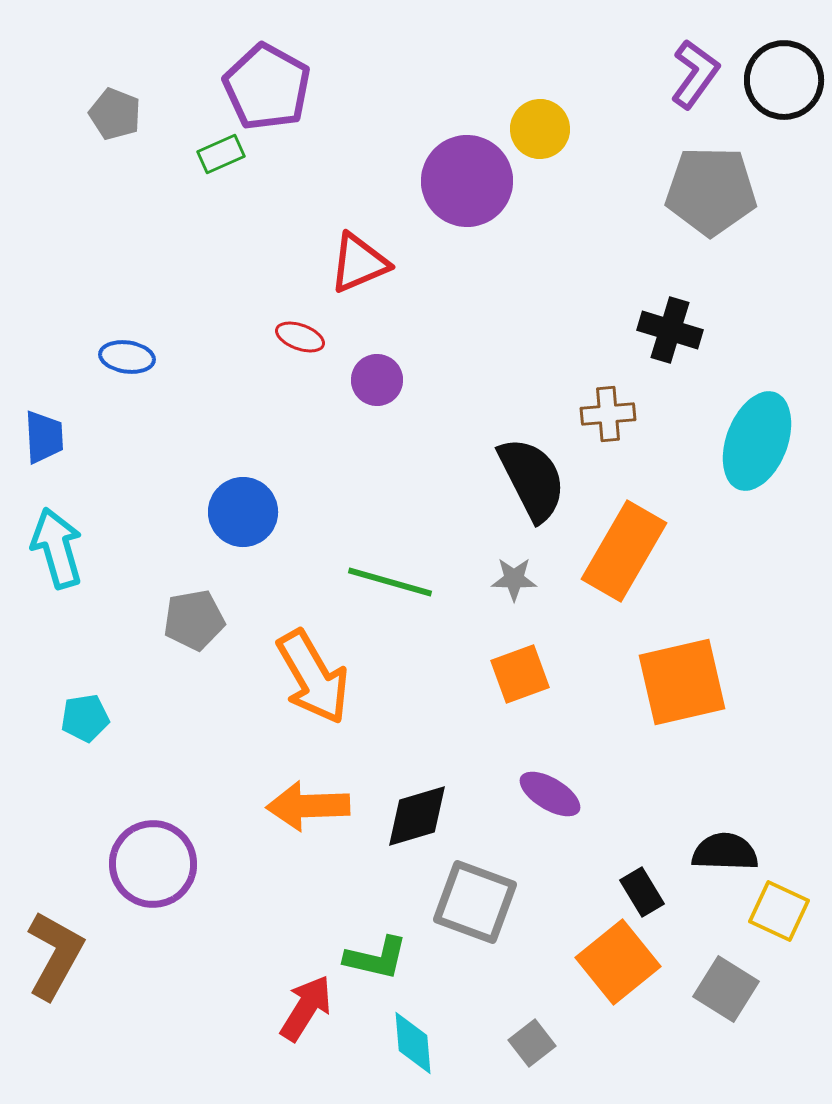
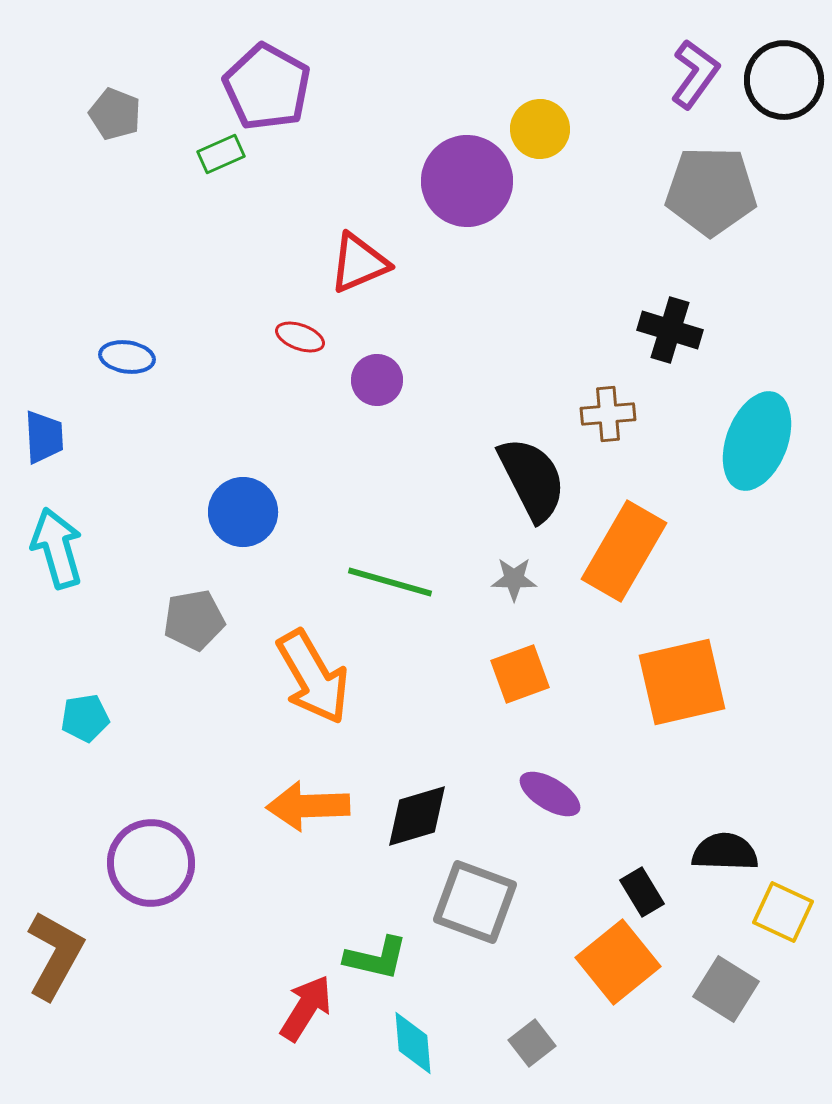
purple circle at (153, 864): moved 2 px left, 1 px up
yellow square at (779, 911): moved 4 px right, 1 px down
